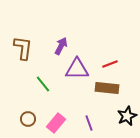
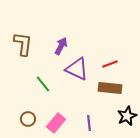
brown L-shape: moved 4 px up
purple triangle: rotated 25 degrees clockwise
brown rectangle: moved 3 px right
purple line: rotated 14 degrees clockwise
